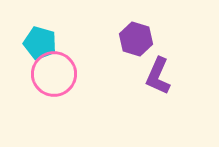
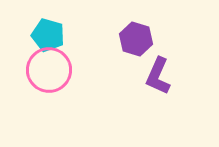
cyan pentagon: moved 8 px right, 8 px up
pink circle: moved 5 px left, 4 px up
